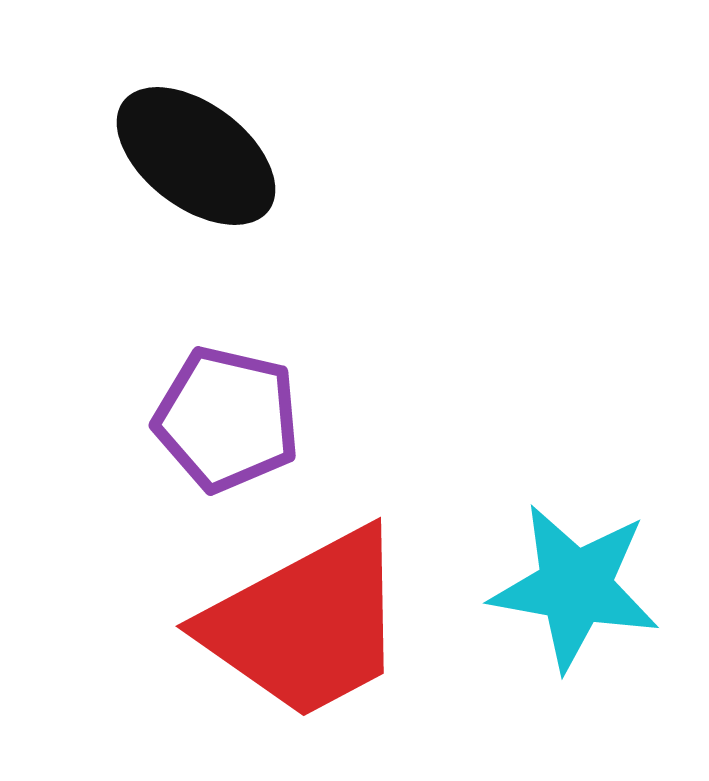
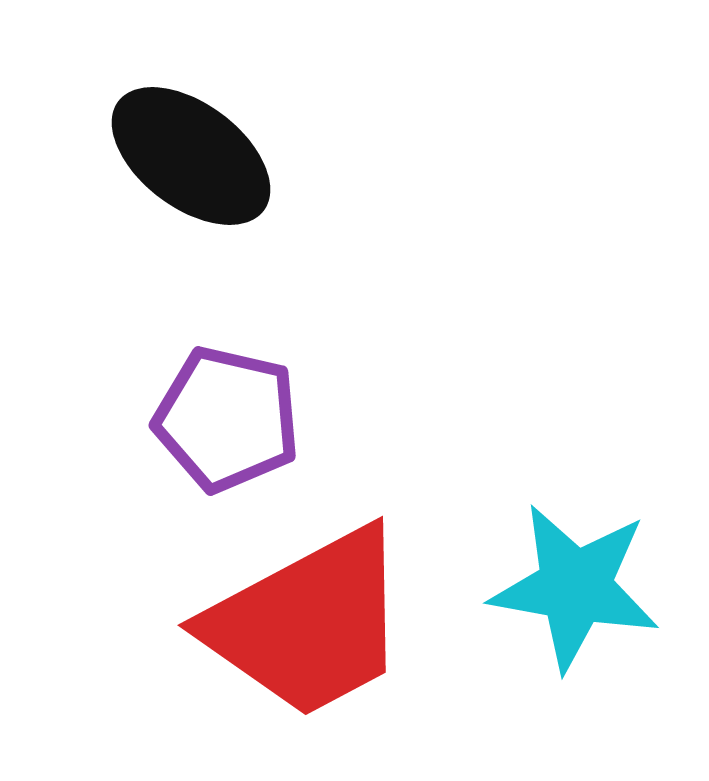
black ellipse: moved 5 px left
red trapezoid: moved 2 px right, 1 px up
